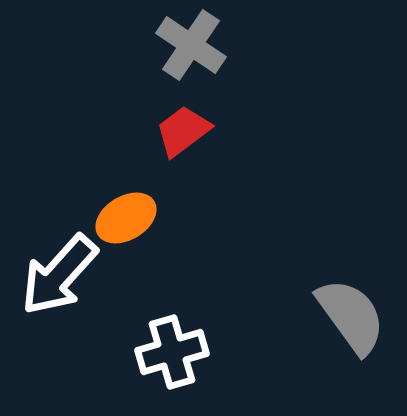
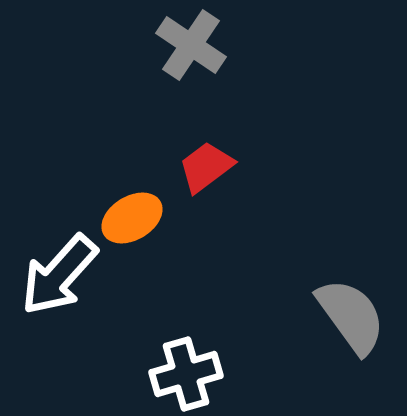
red trapezoid: moved 23 px right, 36 px down
orange ellipse: moved 6 px right
white cross: moved 14 px right, 22 px down
